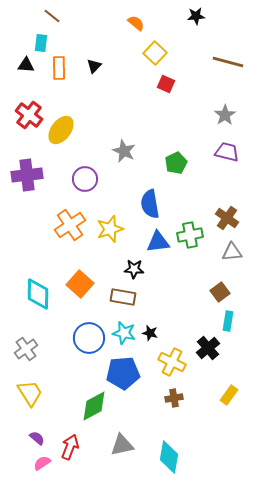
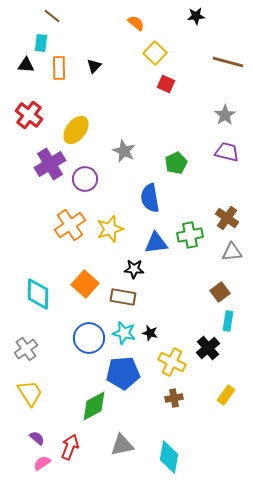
yellow ellipse at (61, 130): moved 15 px right
purple cross at (27, 175): moved 23 px right, 11 px up; rotated 24 degrees counterclockwise
blue semicircle at (150, 204): moved 6 px up
blue triangle at (158, 242): moved 2 px left, 1 px down
orange square at (80, 284): moved 5 px right
yellow rectangle at (229, 395): moved 3 px left
